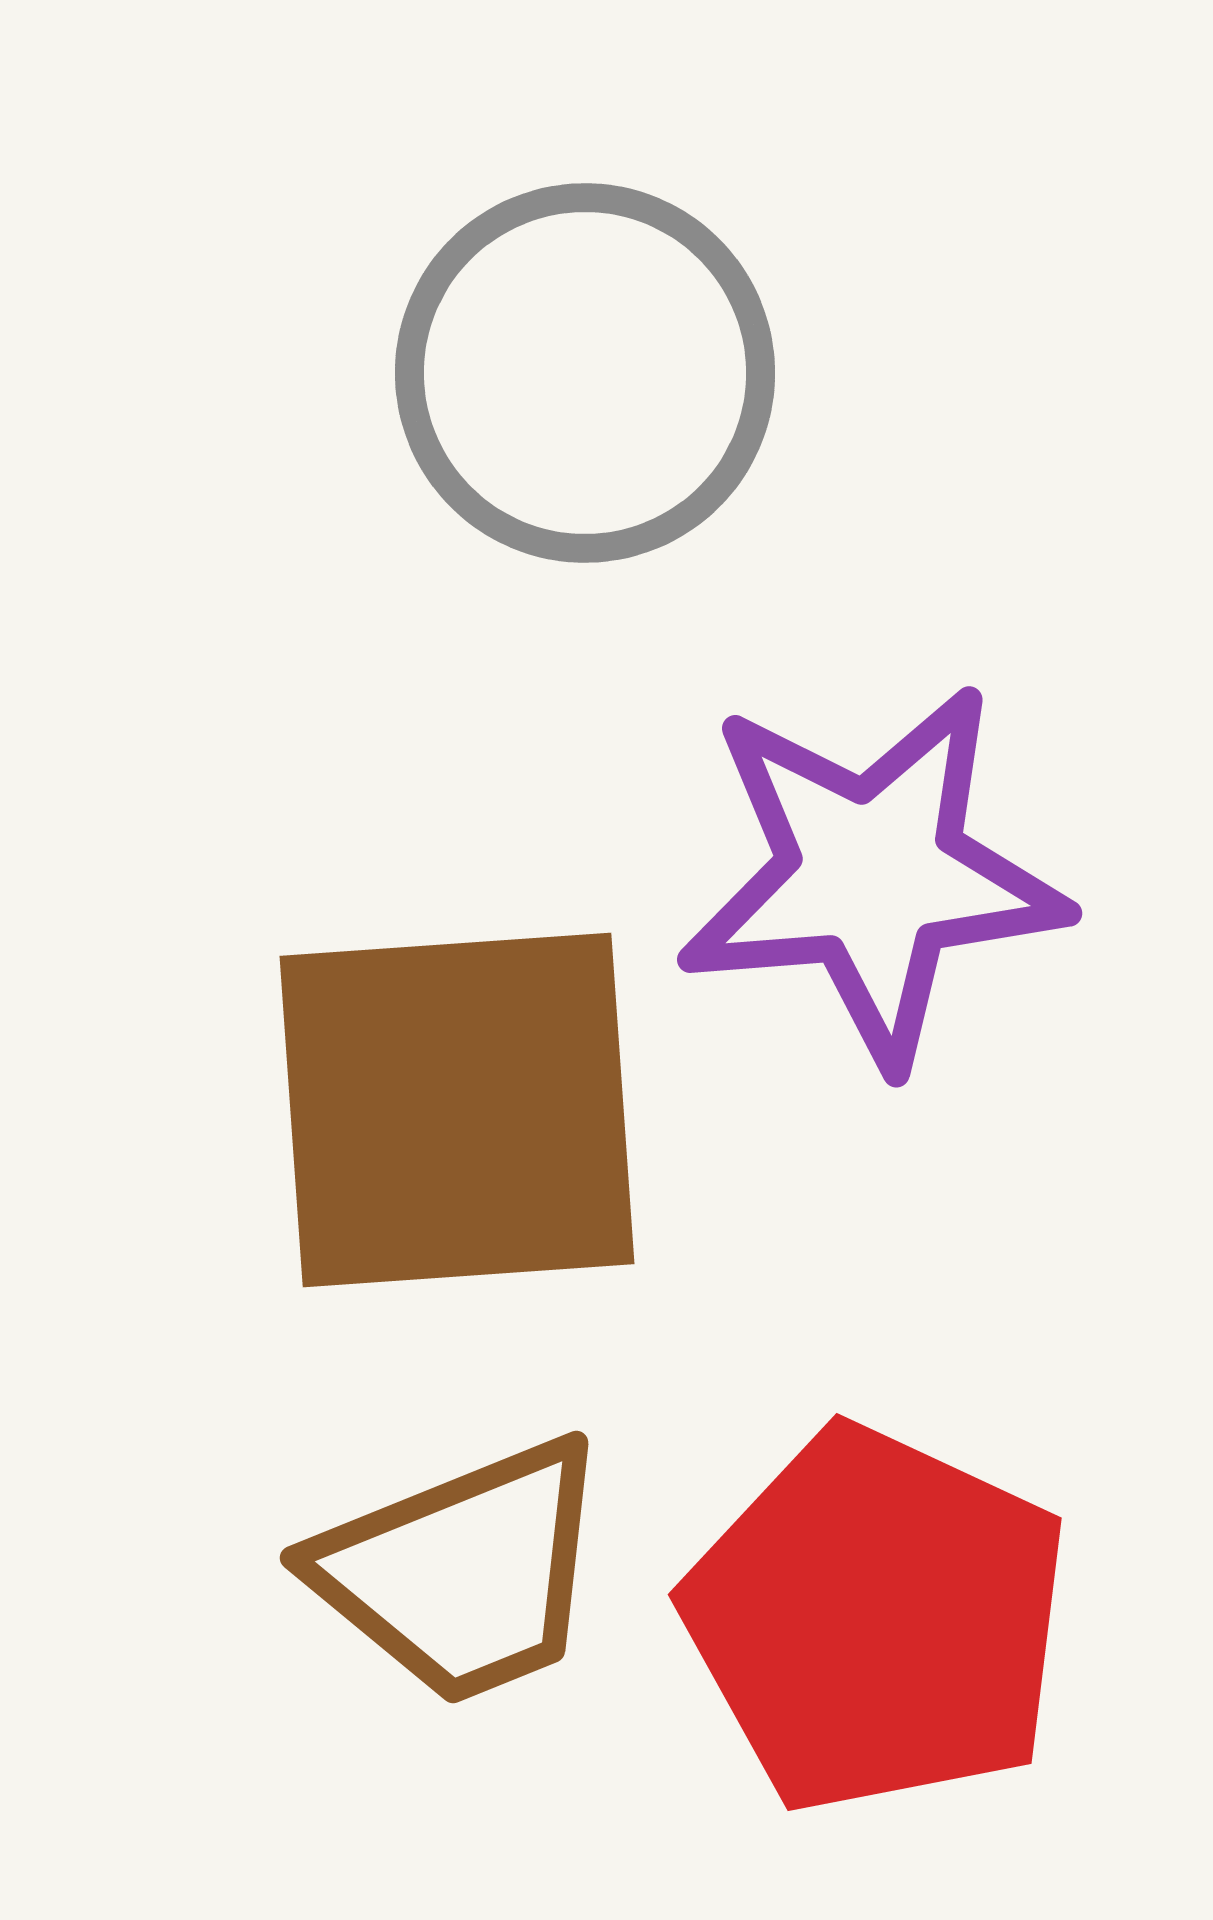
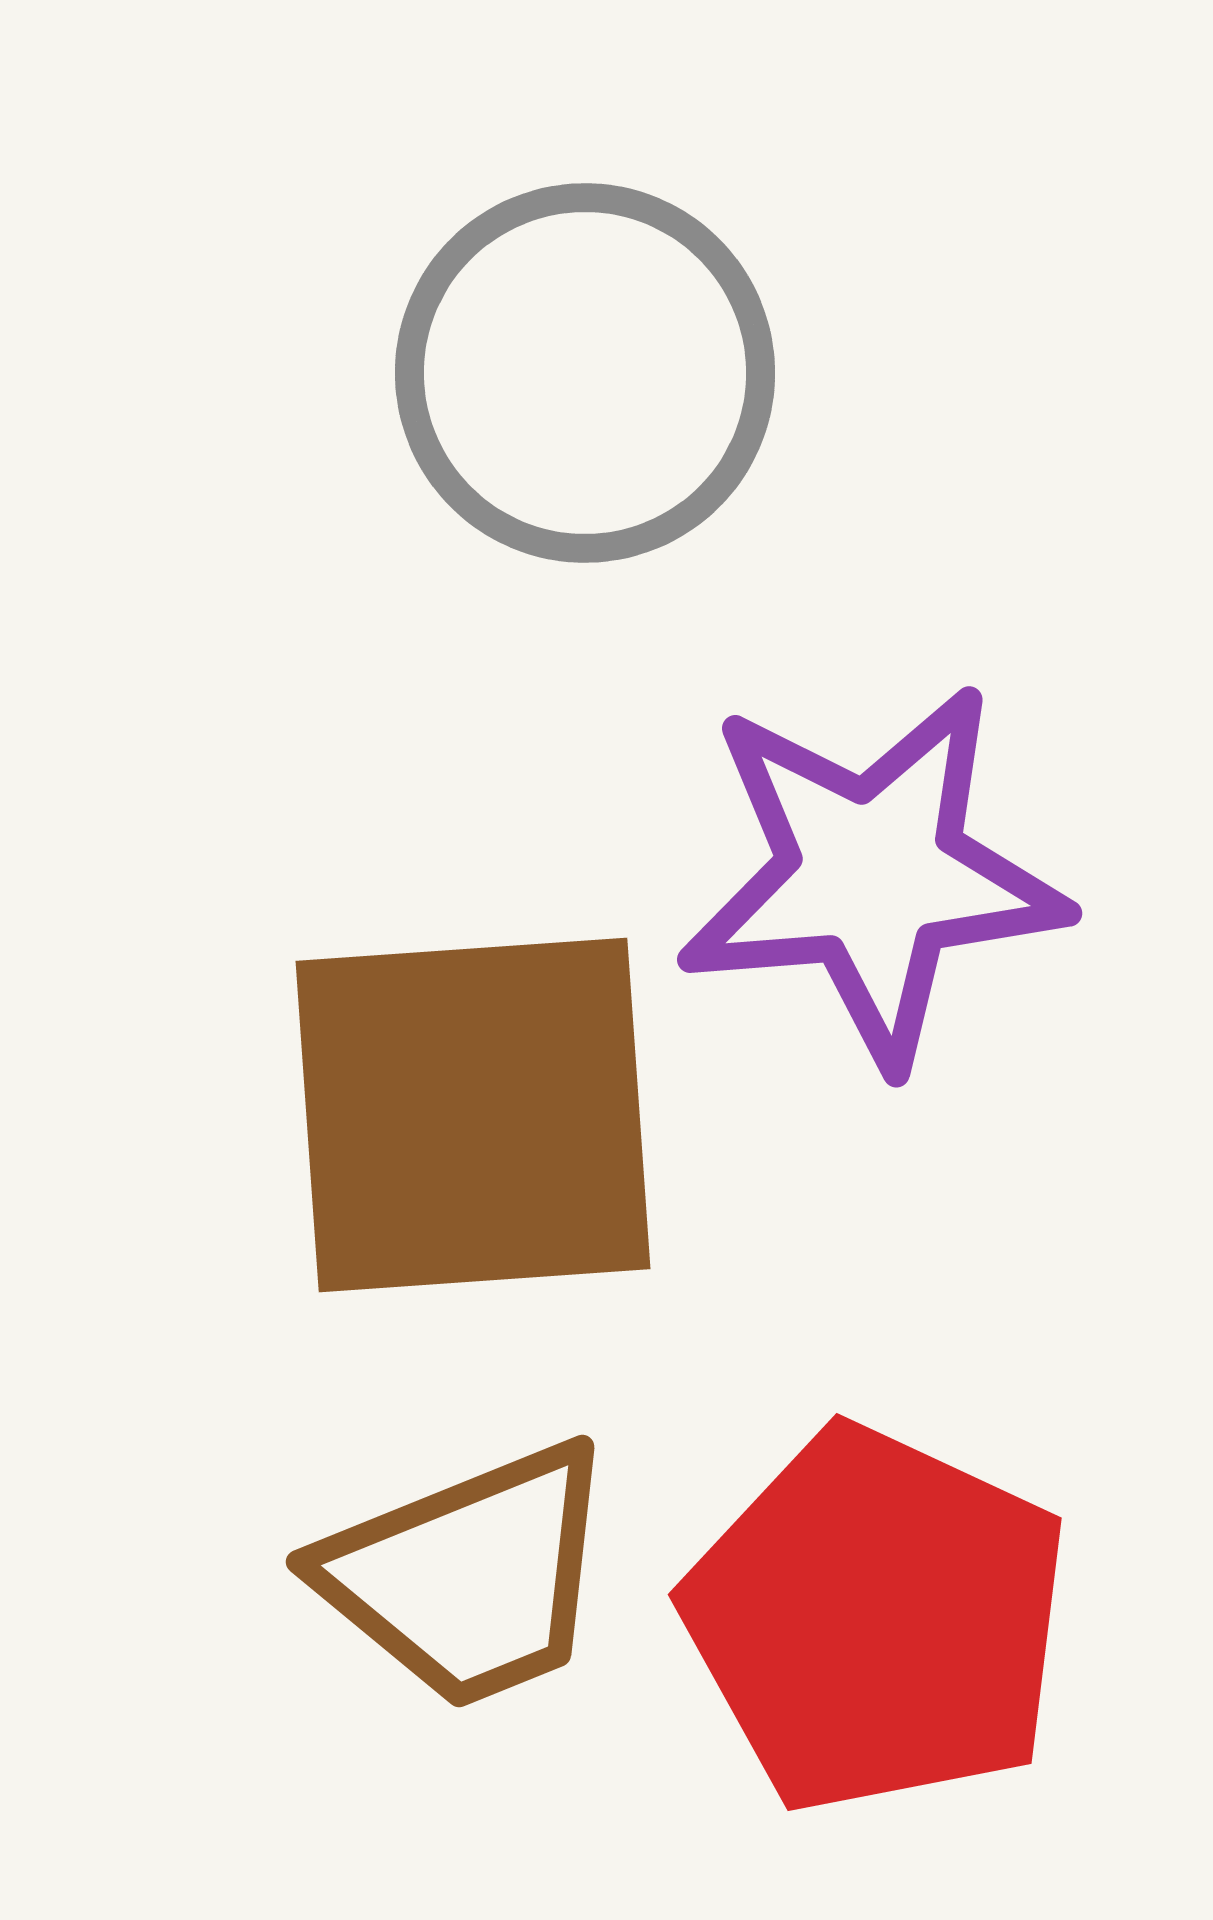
brown square: moved 16 px right, 5 px down
brown trapezoid: moved 6 px right, 4 px down
